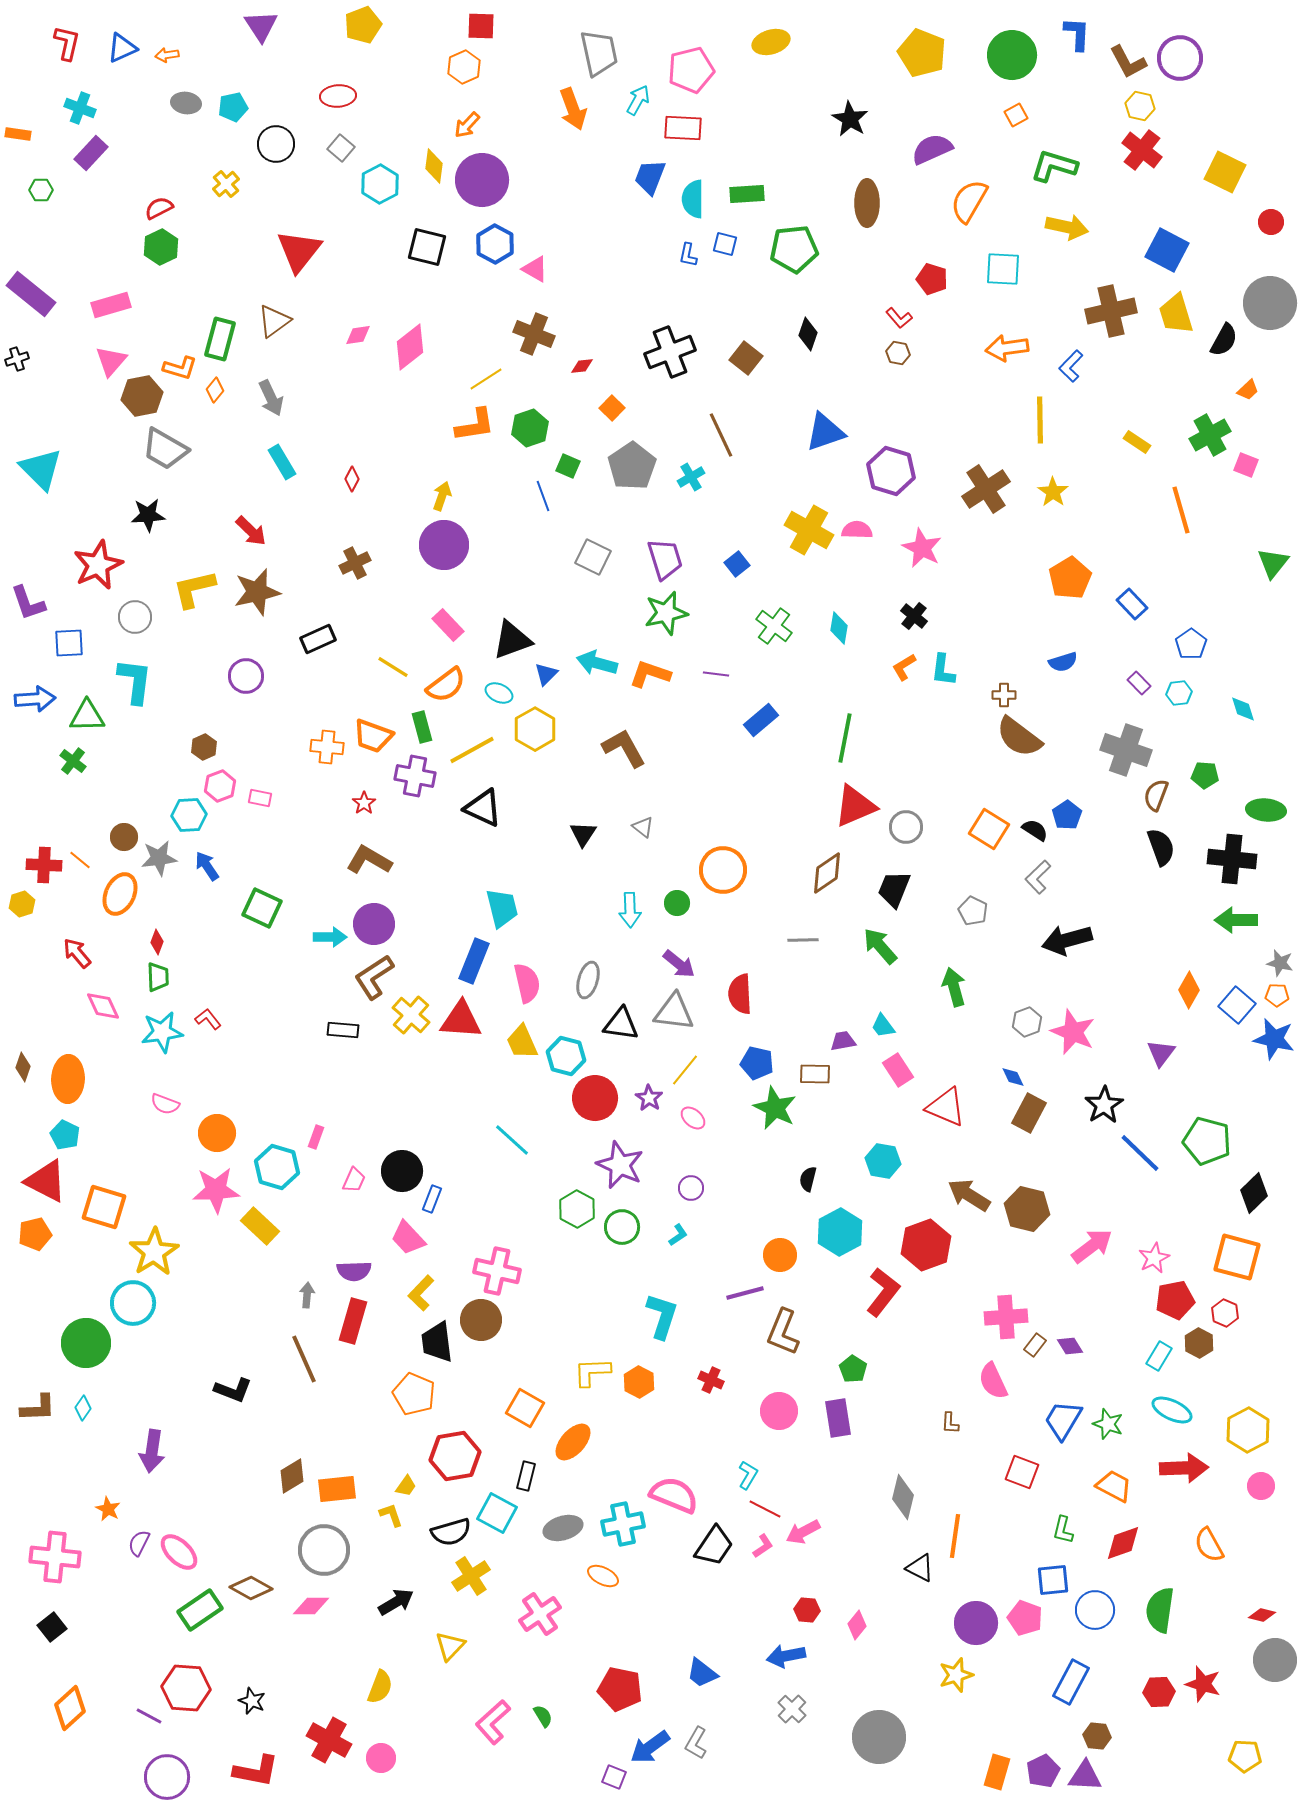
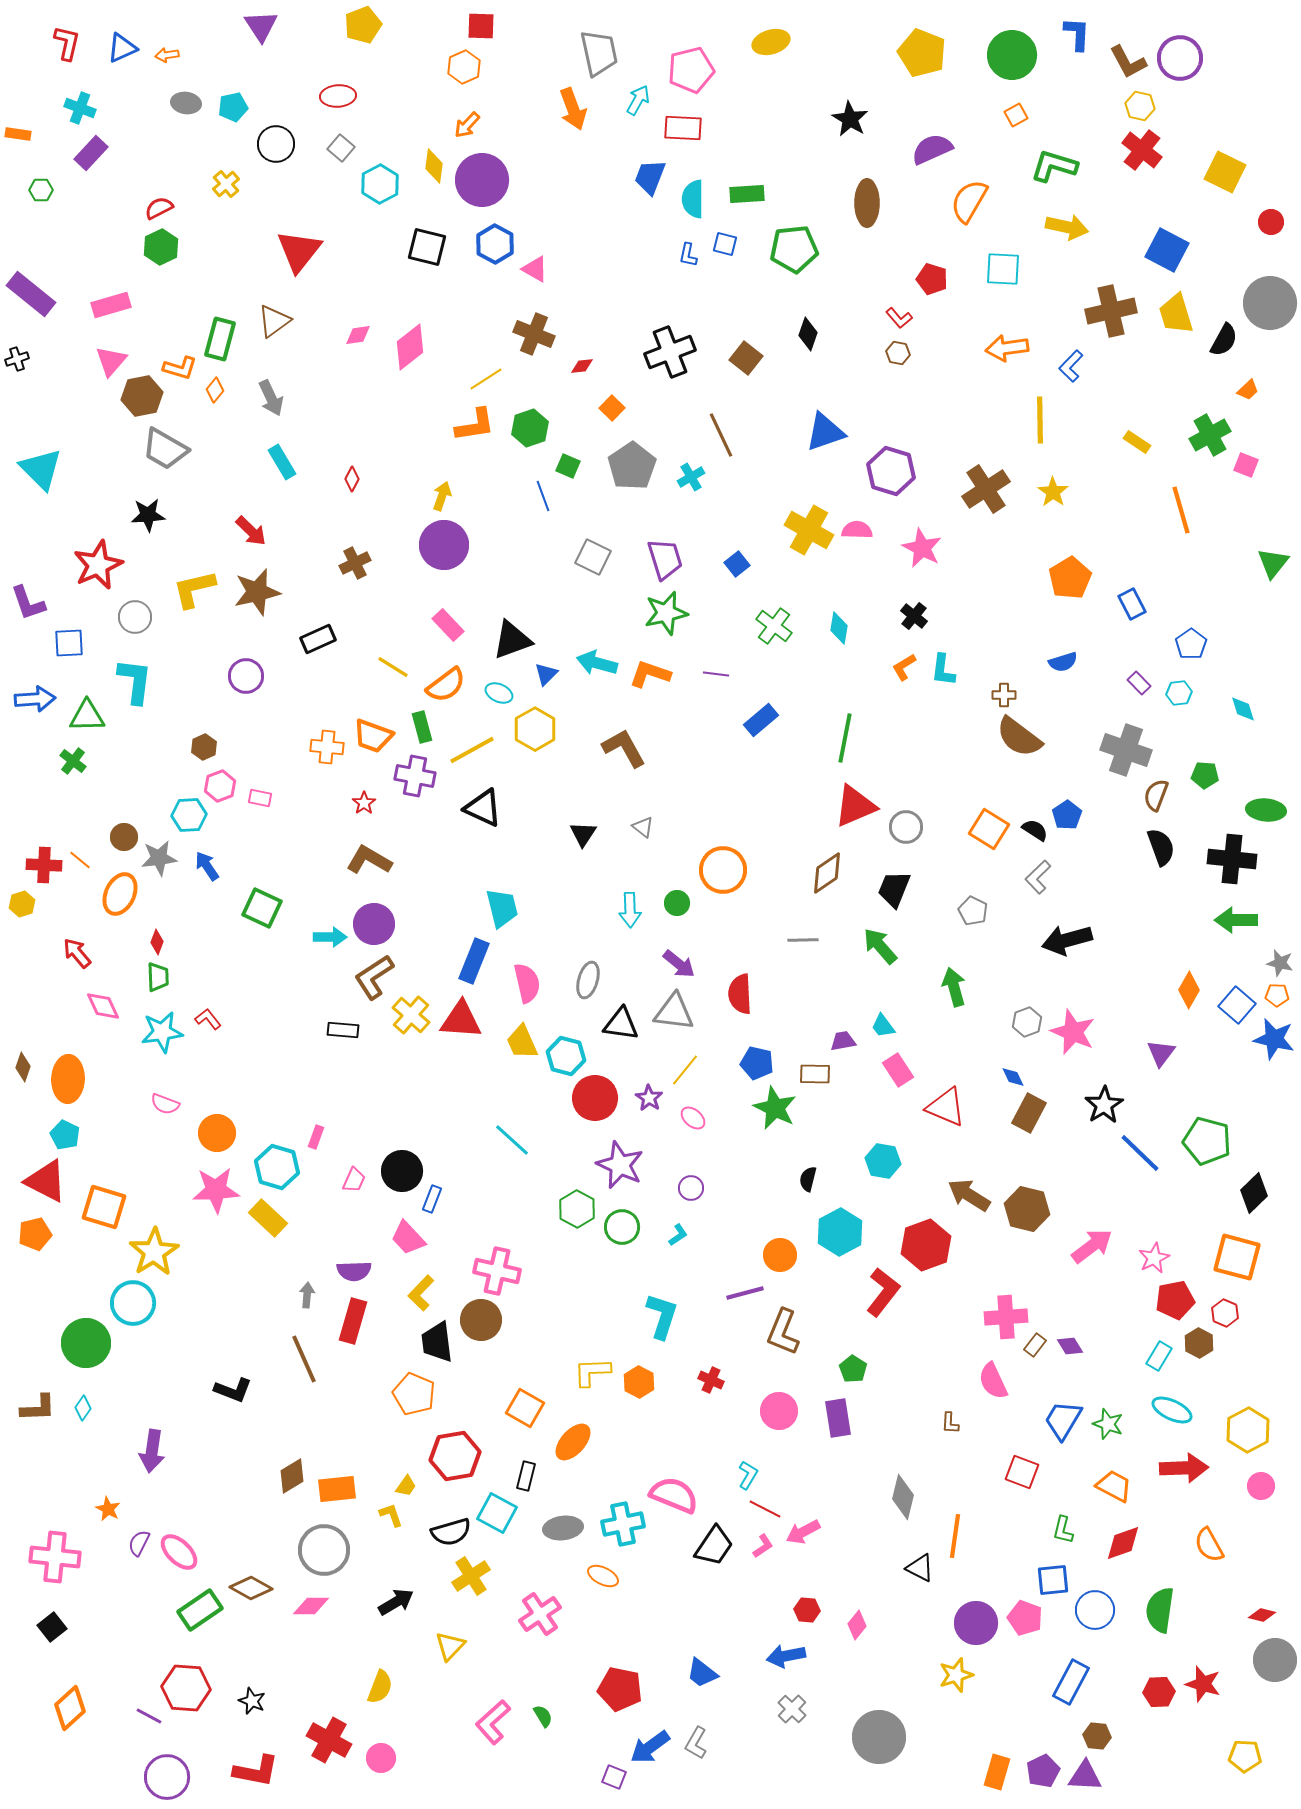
blue rectangle at (1132, 604): rotated 16 degrees clockwise
yellow rectangle at (260, 1226): moved 8 px right, 8 px up
gray ellipse at (563, 1528): rotated 9 degrees clockwise
